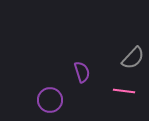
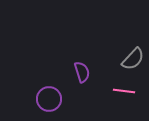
gray semicircle: moved 1 px down
purple circle: moved 1 px left, 1 px up
